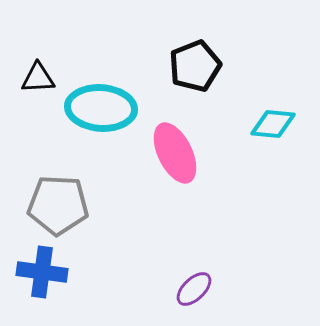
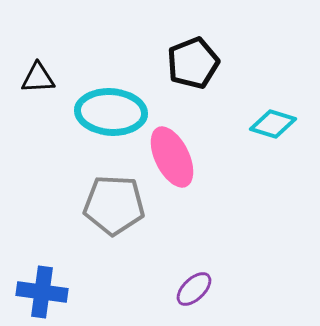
black pentagon: moved 2 px left, 3 px up
cyan ellipse: moved 10 px right, 4 px down
cyan diamond: rotated 12 degrees clockwise
pink ellipse: moved 3 px left, 4 px down
gray pentagon: moved 56 px right
blue cross: moved 20 px down
